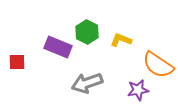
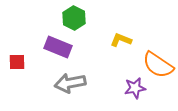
green hexagon: moved 13 px left, 14 px up
gray arrow: moved 17 px left; rotated 8 degrees clockwise
purple star: moved 3 px left, 2 px up
